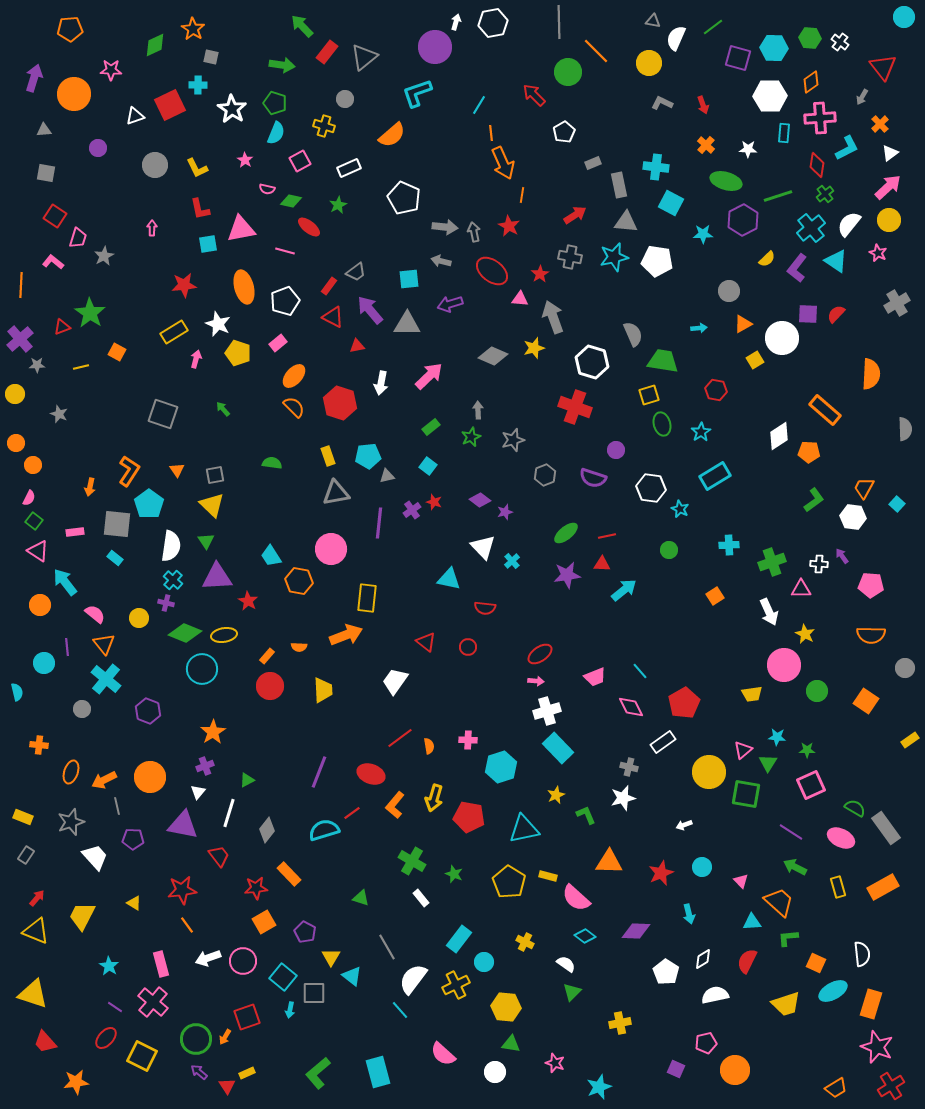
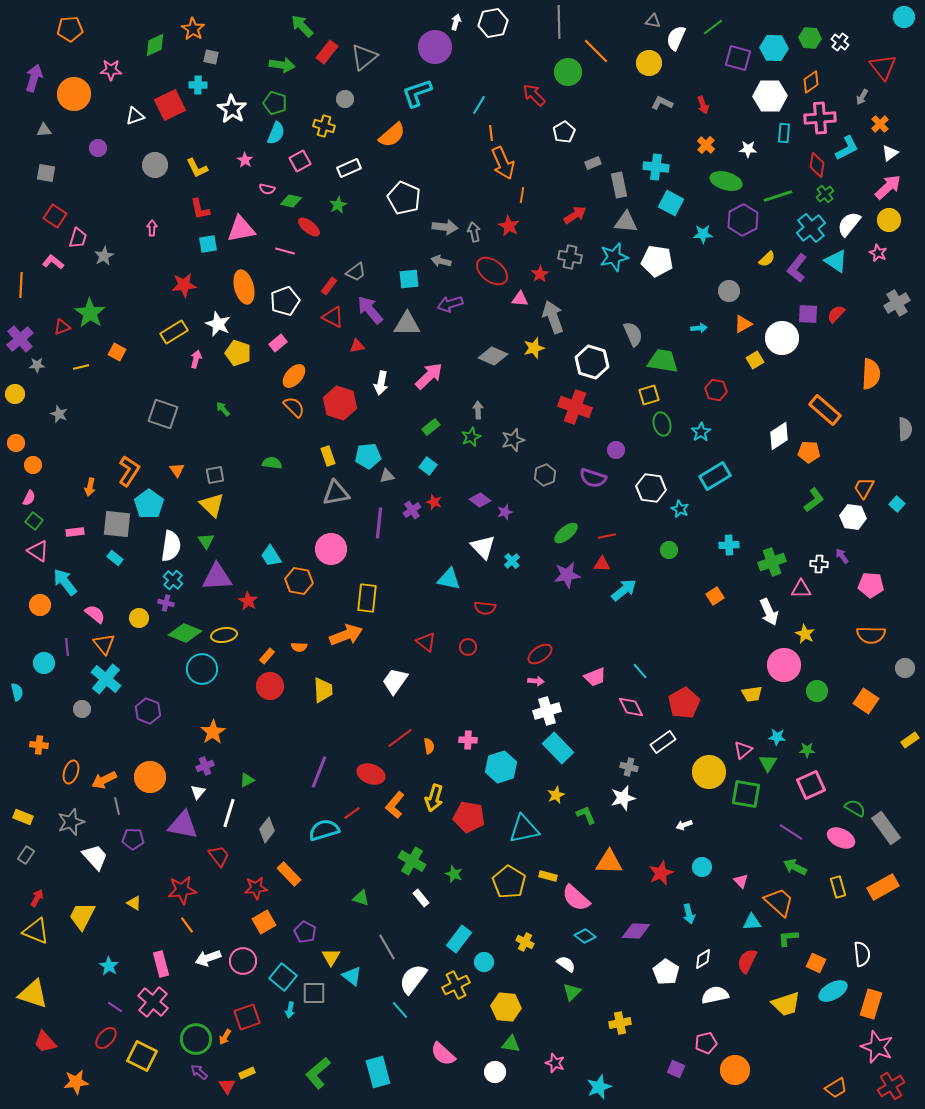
red arrow at (37, 898): rotated 12 degrees counterclockwise
